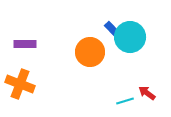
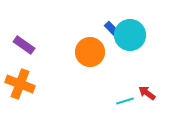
cyan circle: moved 2 px up
purple rectangle: moved 1 px left, 1 px down; rotated 35 degrees clockwise
